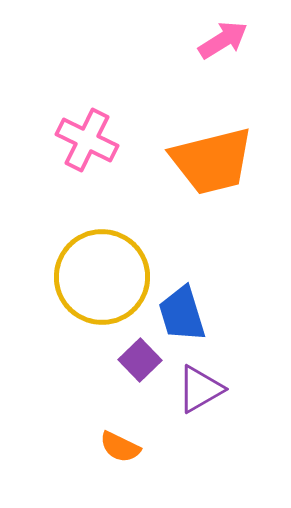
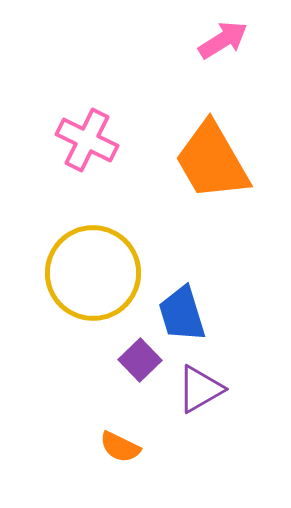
orange trapezoid: rotated 74 degrees clockwise
yellow circle: moved 9 px left, 4 px up
